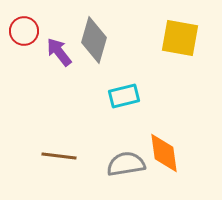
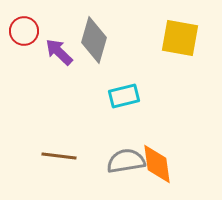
purple arrow: rotated 8 degrees counterclockwise
orange diamond: moved 7 px left, 11 px down
gray semicircle: moved 3 px up
